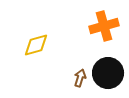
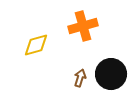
orange cross: moved 21 px left
black circle: moved 3 px right, 1 px down
